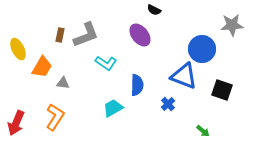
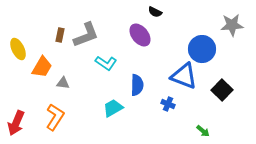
black semicircle: moved 1 px right, 2 px down
black square: rotated 25 degrees clockwise
blue cross: rotated 24 degrees counterclockwise
